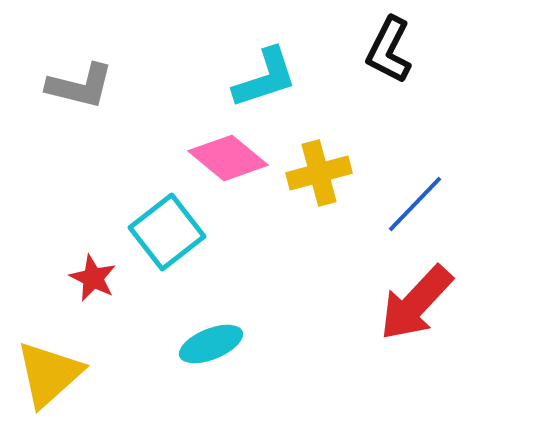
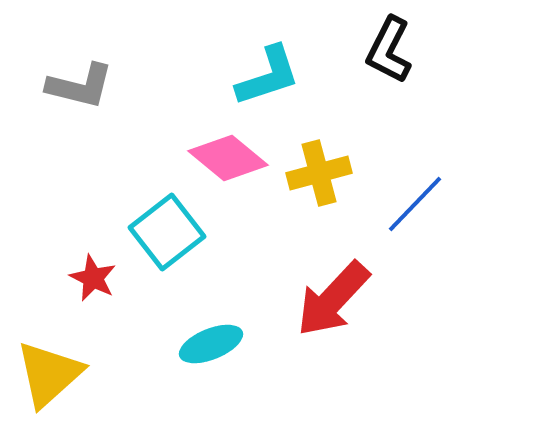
cyan L-shape: moved 3 px right, 2 px up
red arrow: moved 83 px left, 4 px up
